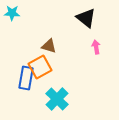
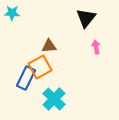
black triangle: rotated 30 degrees clockwise
brown triangle: rotated 21 degrees counterclockwise
blue rectangle: rotated 15 degrees clockwise
cyan cross: moved 3 px left
